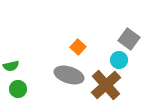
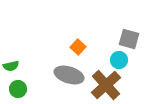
gray square: rotated 20 degrees counterclockwise
